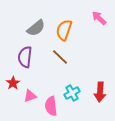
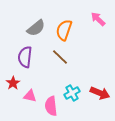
pink arrow: moved 1 px left, 1 px down
red arrow: moved 1 px down; rotated 72 degrees counterclockwise
pink triangle: rotated 32 degrees clockwise
